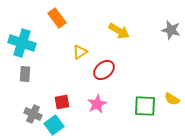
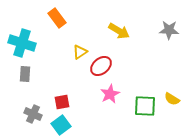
gray star: moved 2 px left; rotated 12 degrees counterclockwise
red ellipse: moved 3 px left, 4 px up
pink star: moved 13 px right, 10 px up
cyan square: moved 7 px right
